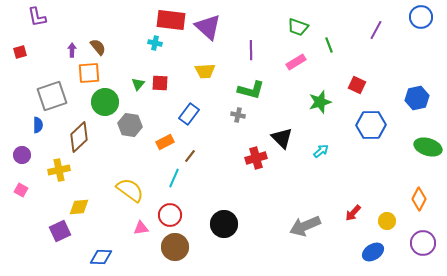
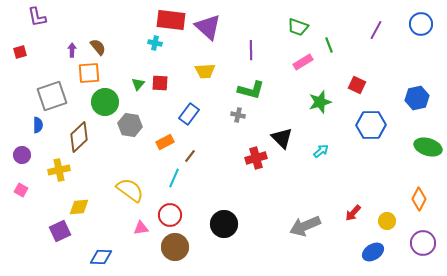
blue circle at (421, 17): moved 7 px down
pink rectangle at (296, 62): moved 7 px right
